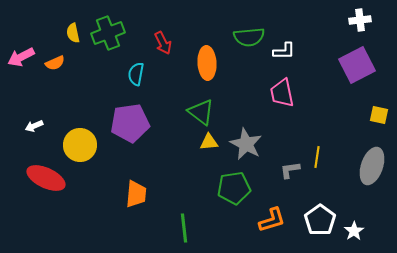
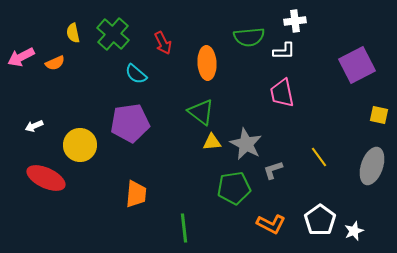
white cross: moved 65 px left, 1 px down
green cross: moved 5 px right, 1 px down; rotated 28 degrees counterclockwise
cyan semicircle: rotated 60 degrees counterclockwise
yellow triangle: moved 3 px right
yellow line: moved 2 px right; rotated 45 degrees counterclockwise
gray L-shape: moved 17 px left; rotated 10 degrees counterclockwise
orange L-shape: moved 1 px left, 4 px down; rotated 44 degrees clockwise
white star: rotated 12 degrees clockwise
